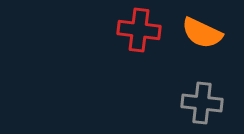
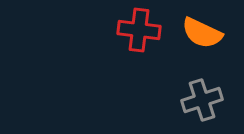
gray cross: moved 3 px up; rotated 24 degrees counterclockwise
